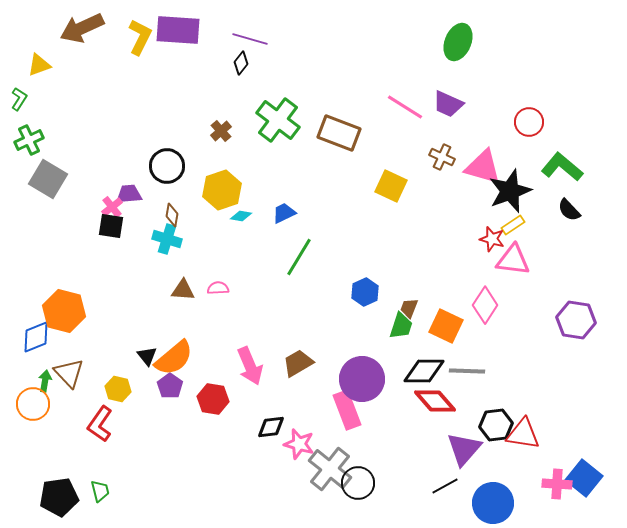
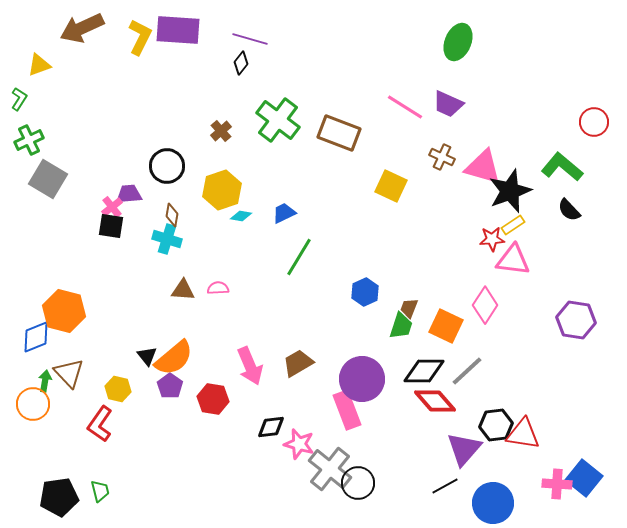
red circle at (529, 122): moved 65 px right
red star at (492, 239): rotated 20 degrees counterclockwise
gray line at (467, 371): rotated 45 degrees counterclockwise
